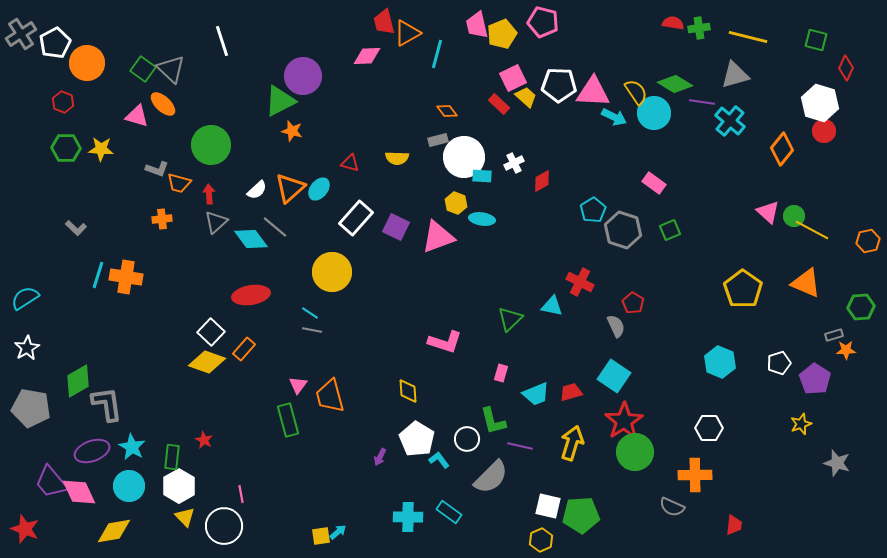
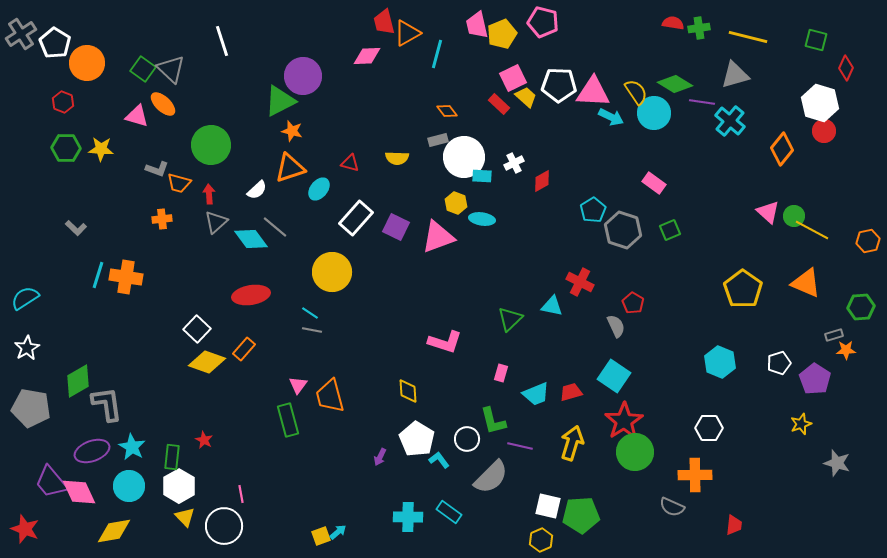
white pentagon at (55, 43): rotated 12 degrees counterclockwise
cyan arrow at (614, 117): moved 3 px left
orange triangle at (290, 188): moved 20 px up; rotated 24 degrees clockwise
white square at (211, 332): moved 14 px left, 3 px up
yellow square at (321, 536): rotated 12 degrees counterclockwise
